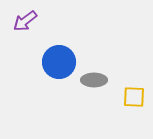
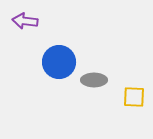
purple arrow: rotated 45 degrees clockwise
